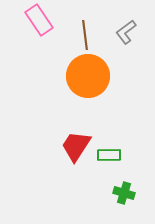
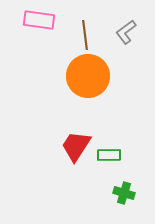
pink rectangle: rotated 48 degrees counterclockwise
